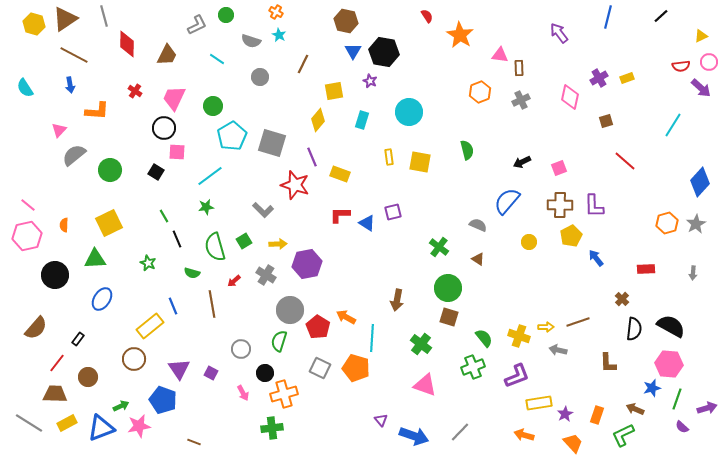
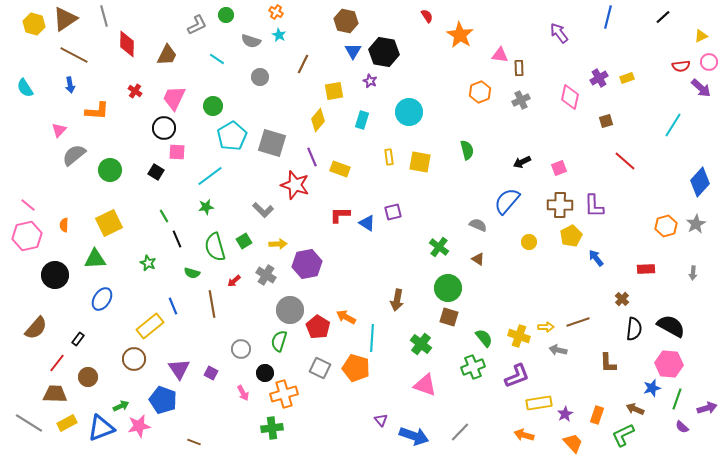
black line at (661, 16): moved 2 px right, 1 px down
yellow rectangle at (340, 174): moved 5 px up
orange hexagon at (667, 223): moved 1 px left, 3 px down
